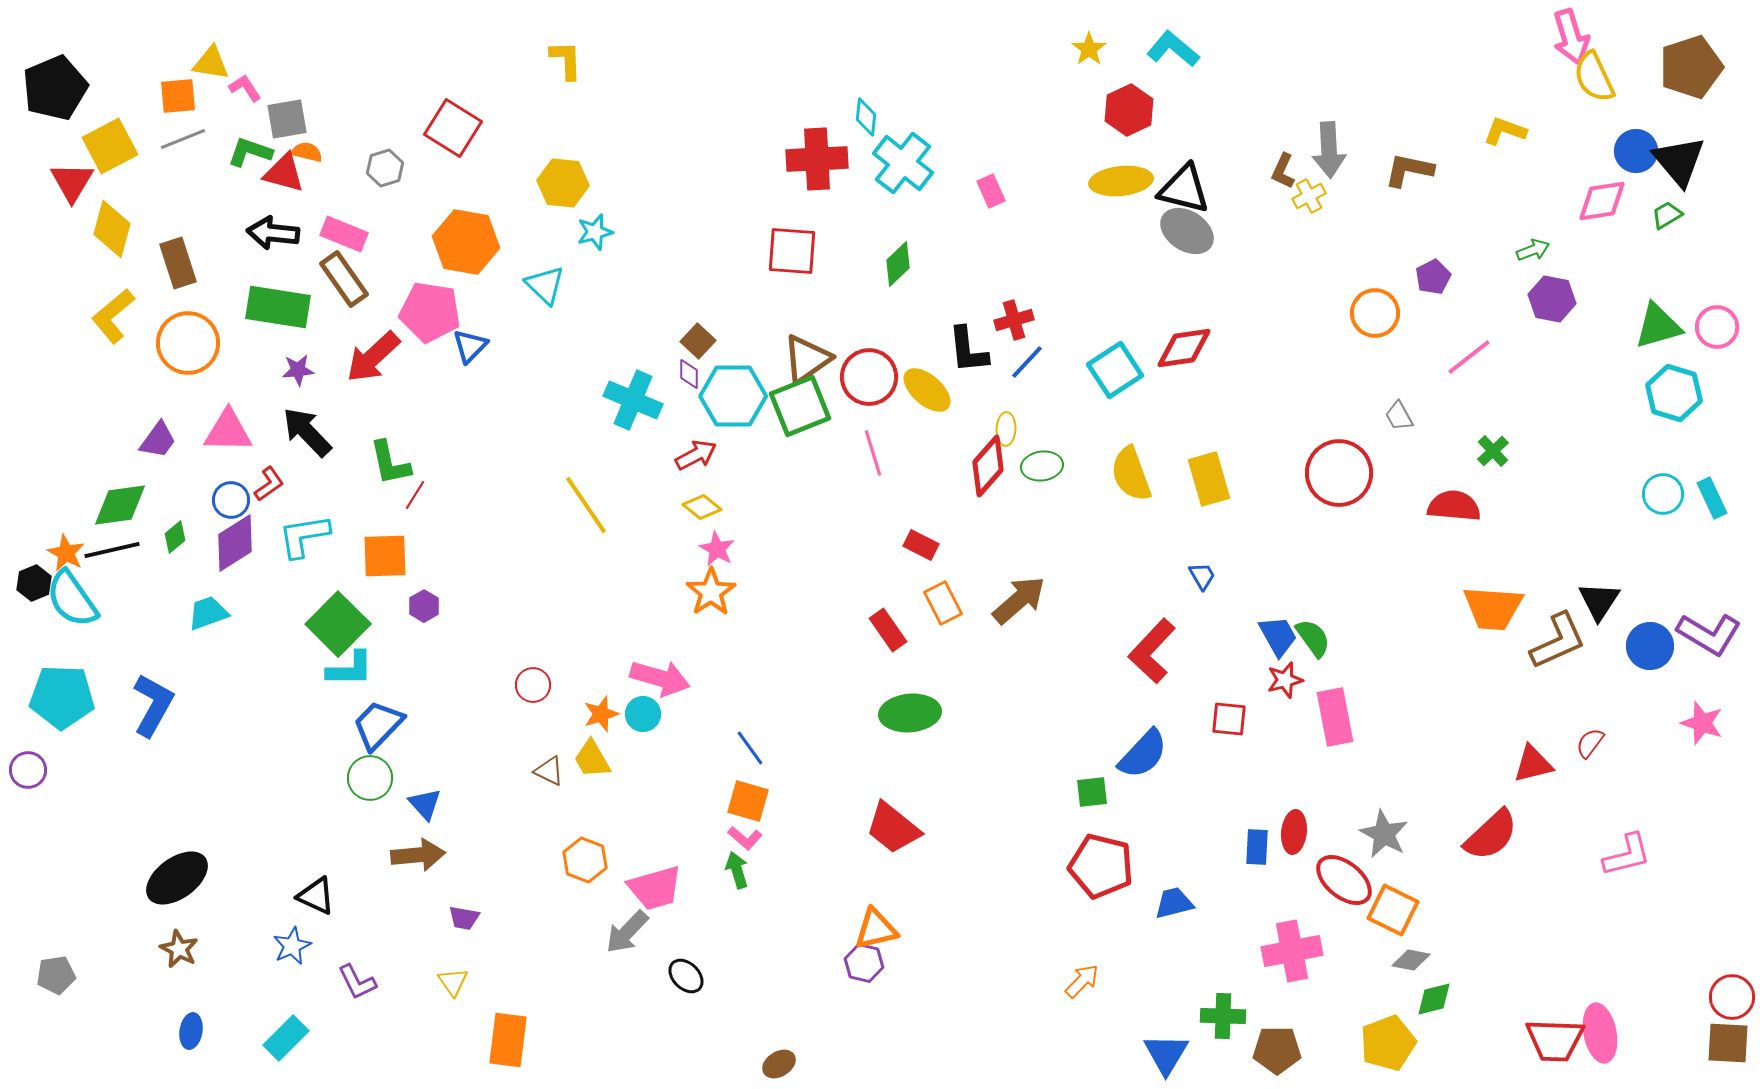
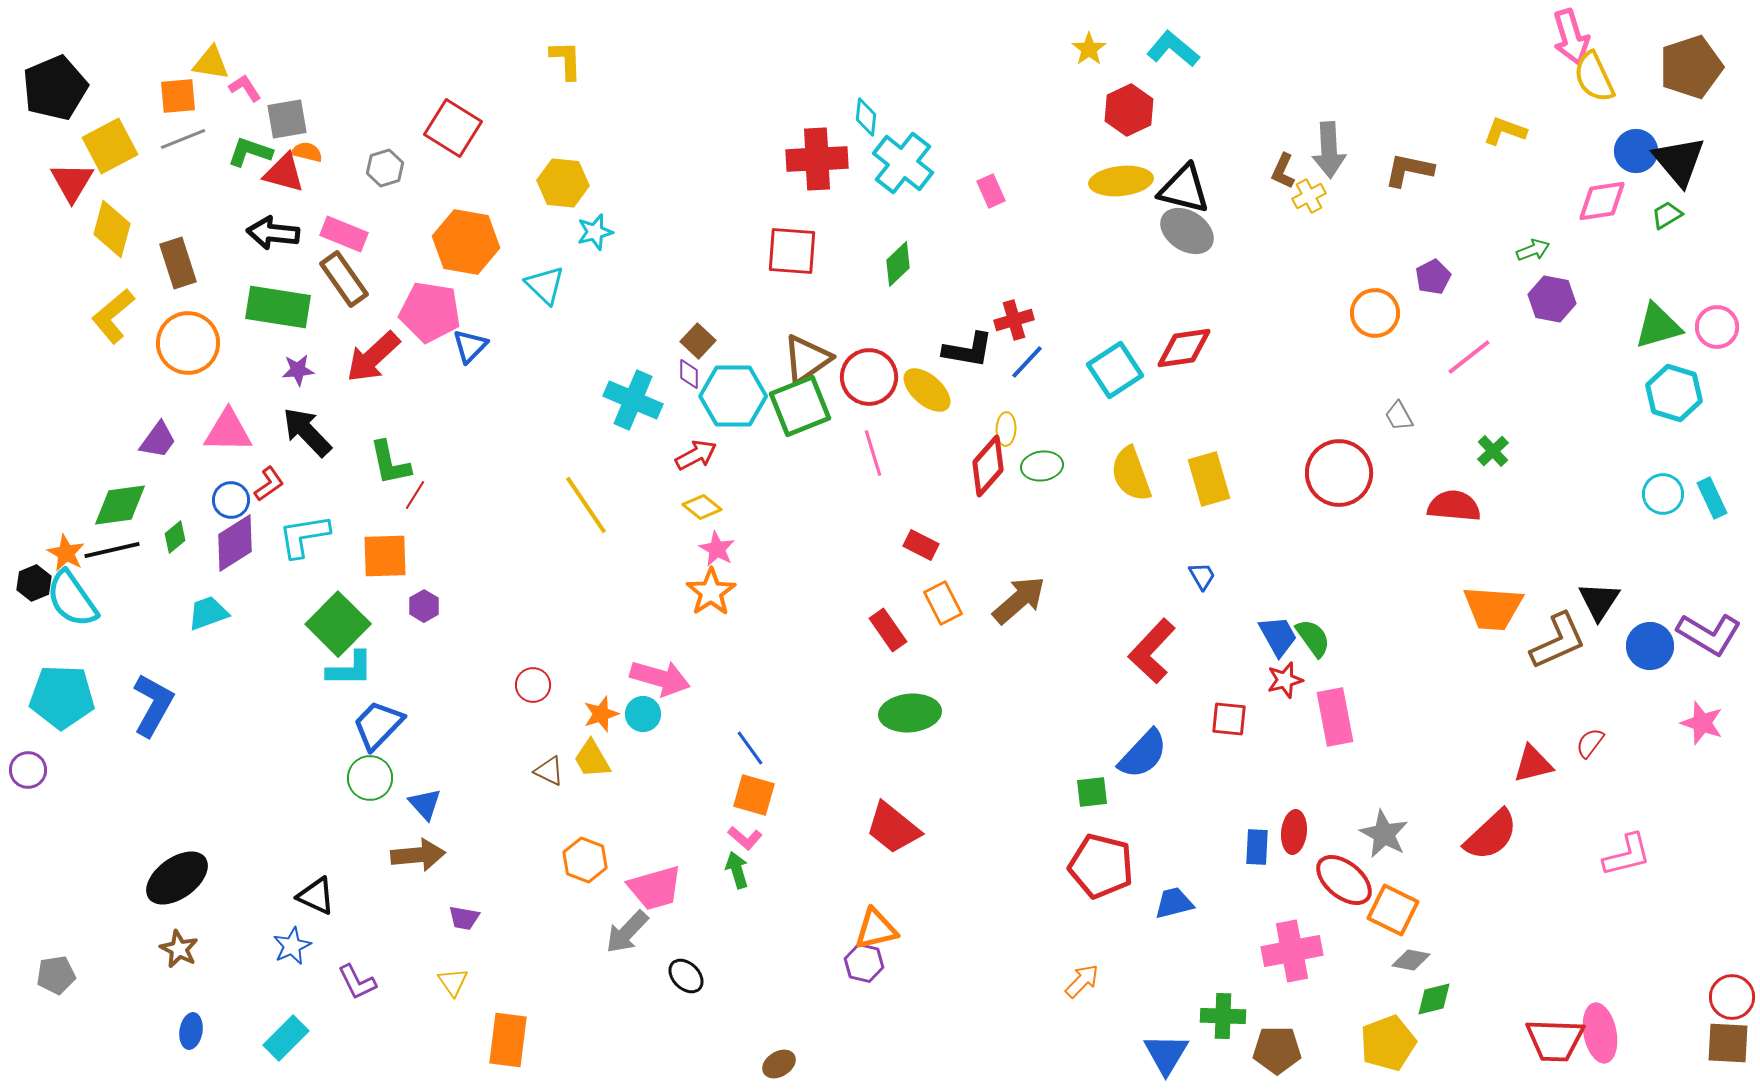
black L-shape at (968, 350): rotated 74 degrees counterclockwise
orange square at (748, 801): moved 6 px right, 6 px up
